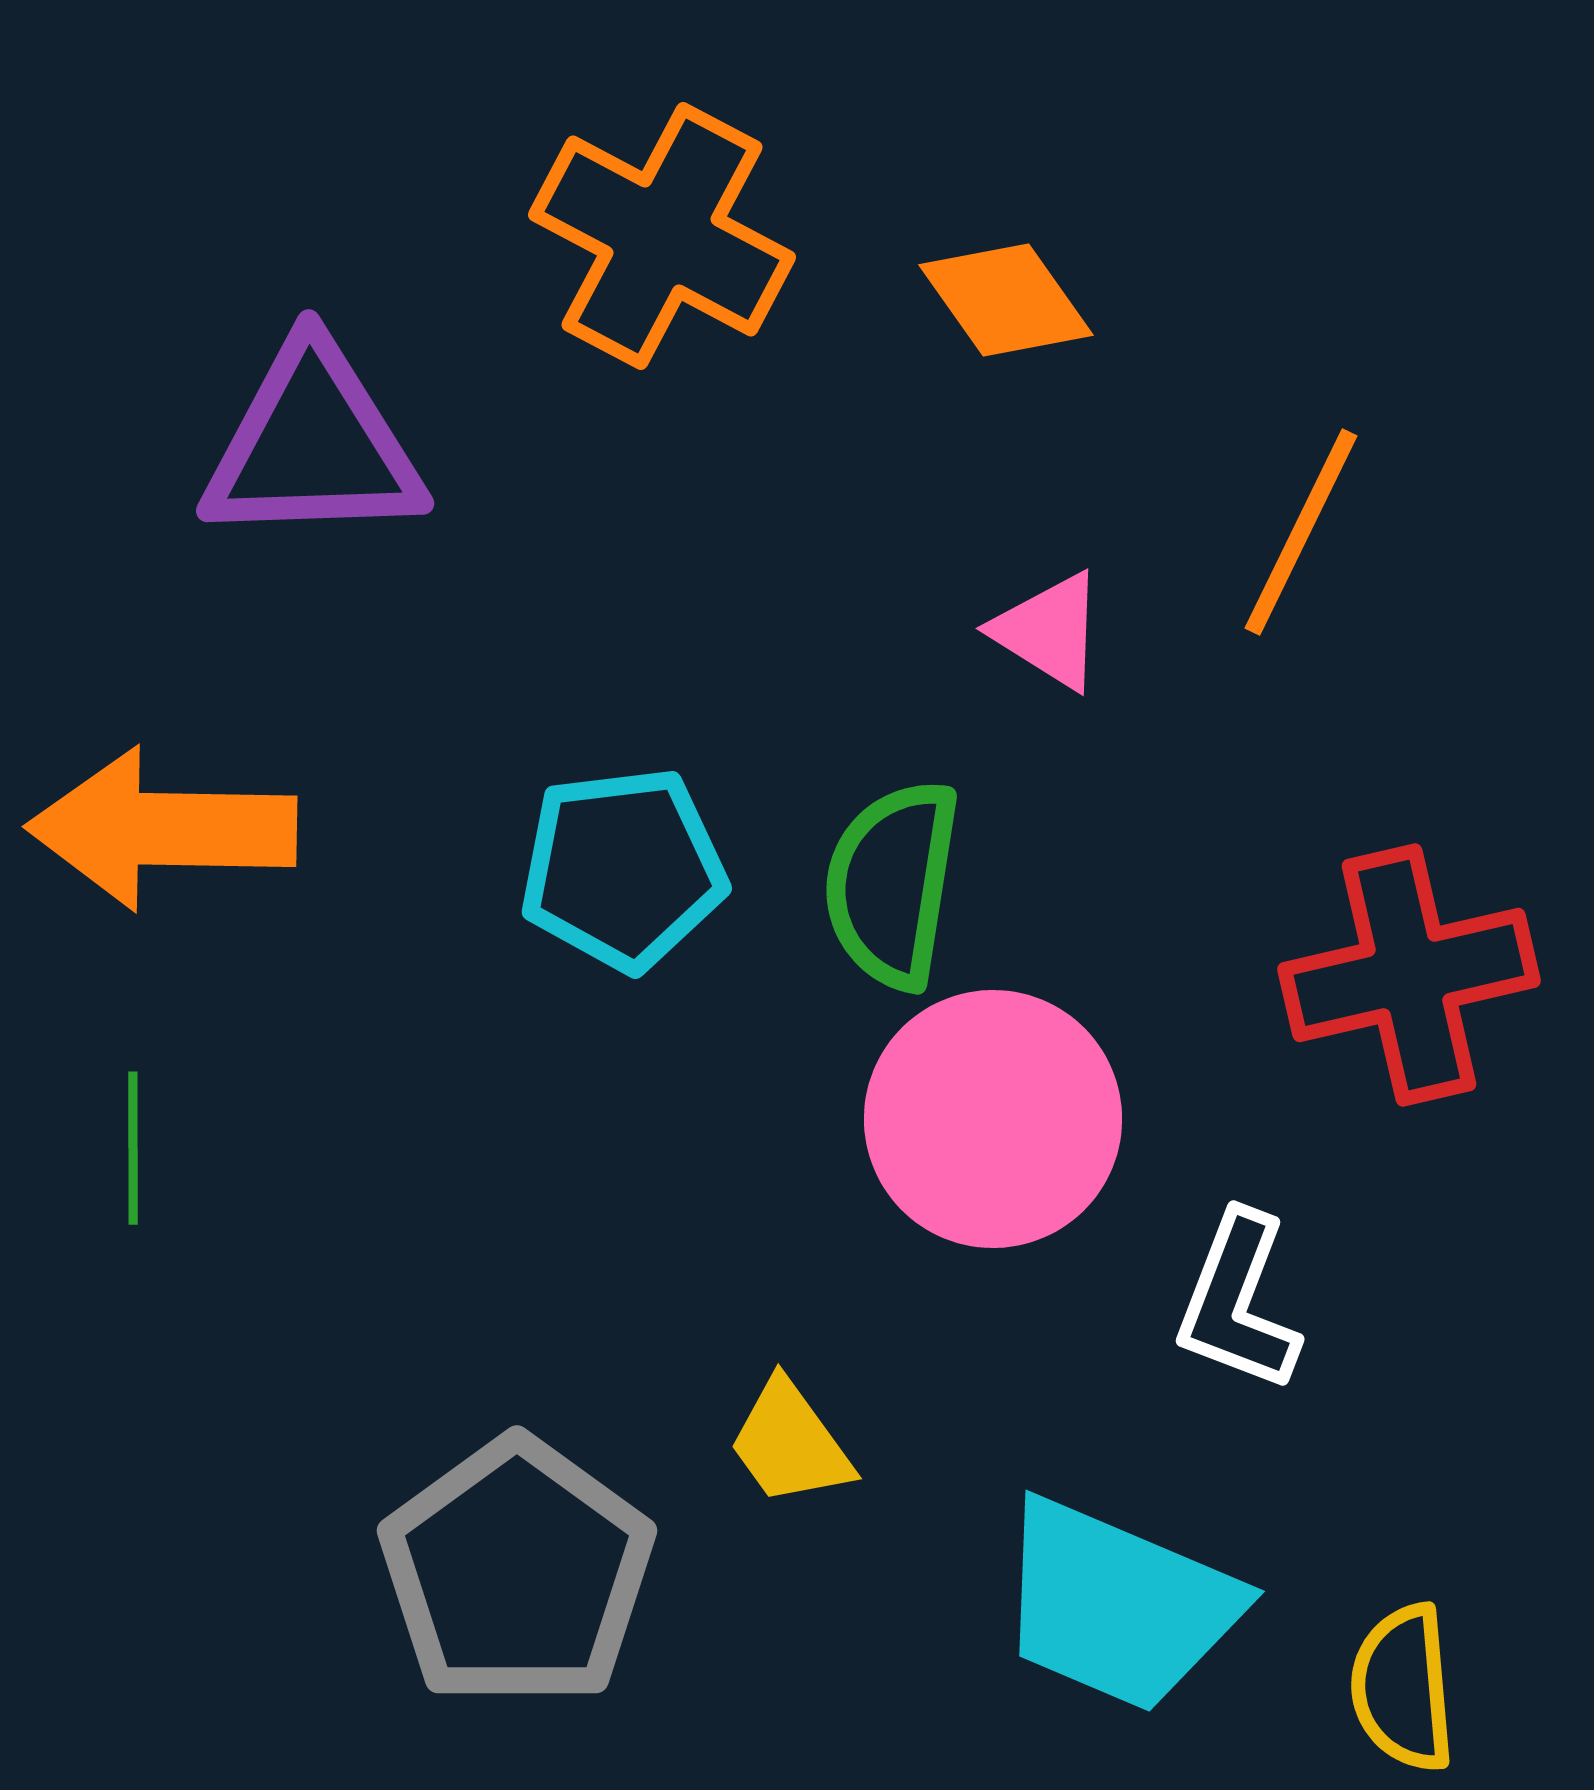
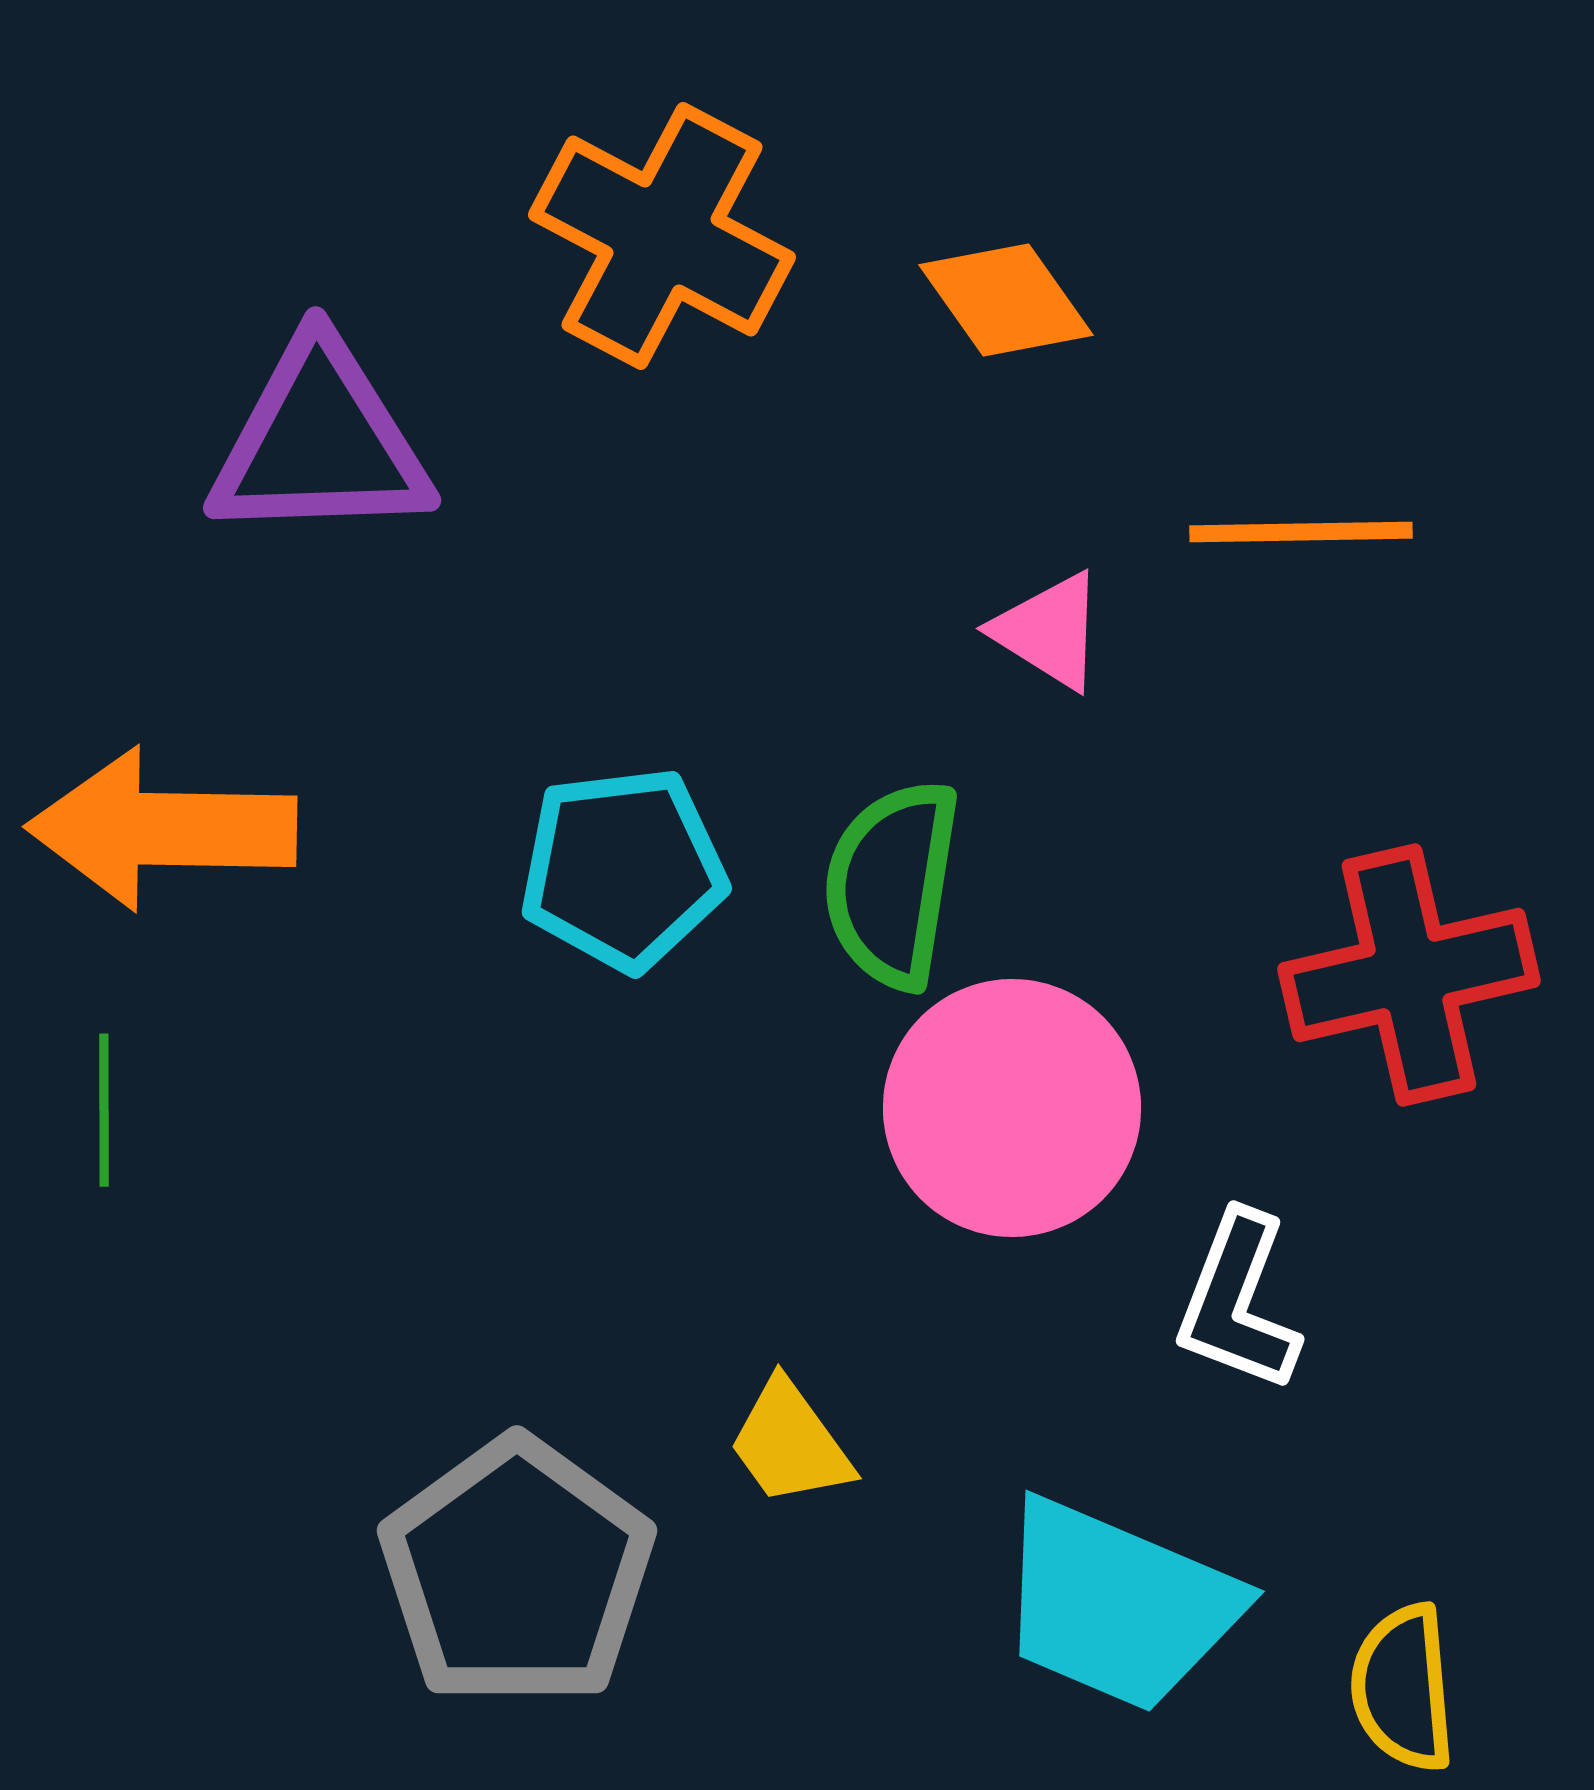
purple triangle: moved 7 px right, 3 px up
orange line: rotated 63 degrees clockwise
pink circle: moved 19 px right, 11 px up
green line: moved 29 px left, 38 px up
